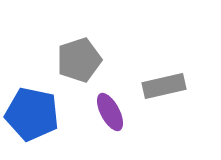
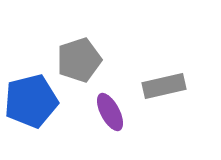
blue pentagon: moved 1 px left, 13 px up; rotated 26 degrees counterclockwise
